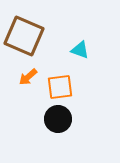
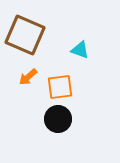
brown square: moved 1 px right, 1 px up
